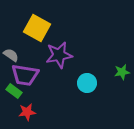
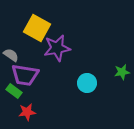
purple star: moved 2 px left, 7 px up
